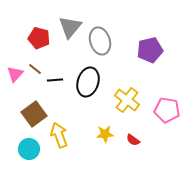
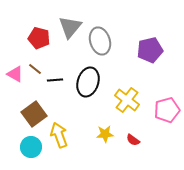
pink triangle: rotated 42 degrees counterclockwise
pink pentagon: rotated 25 degrees counterclockwise
cyan circle: moved 2 px right, 2 px up
